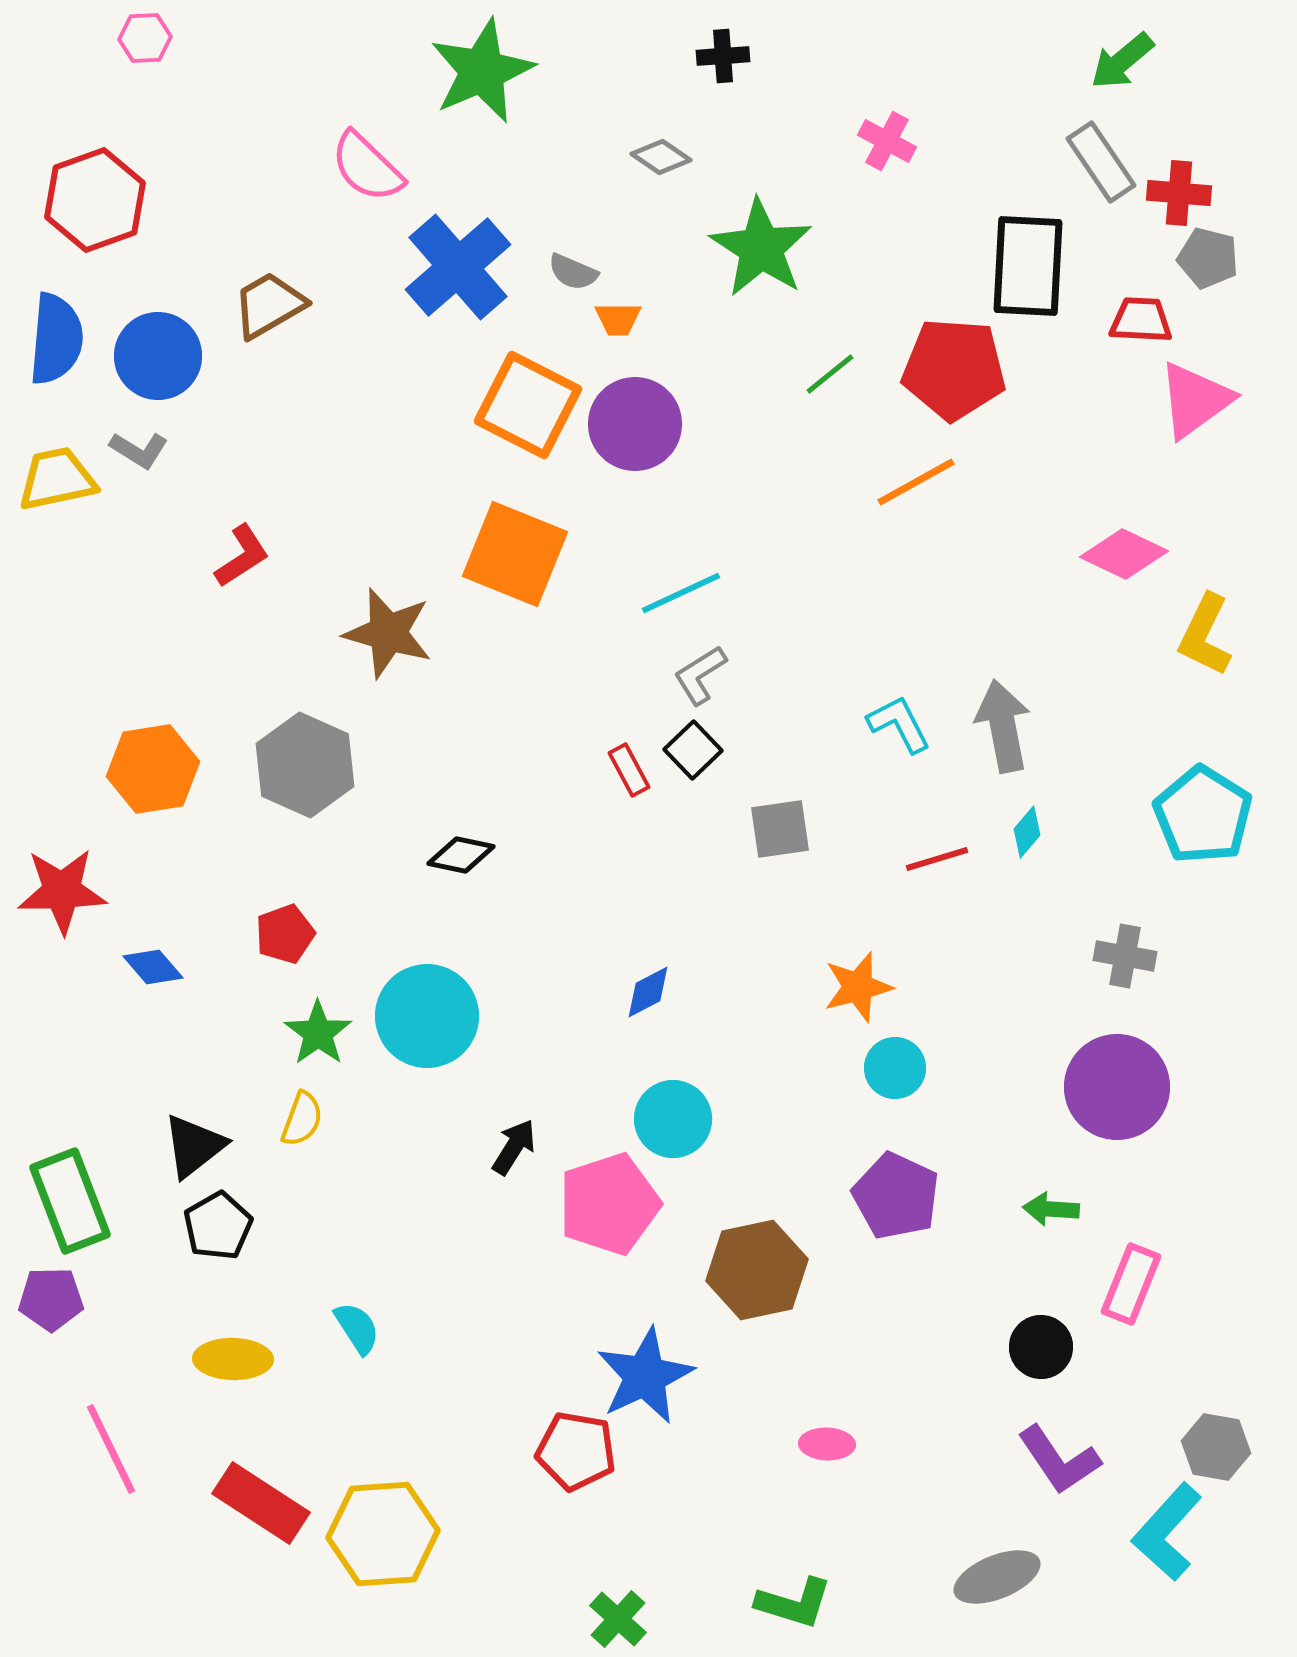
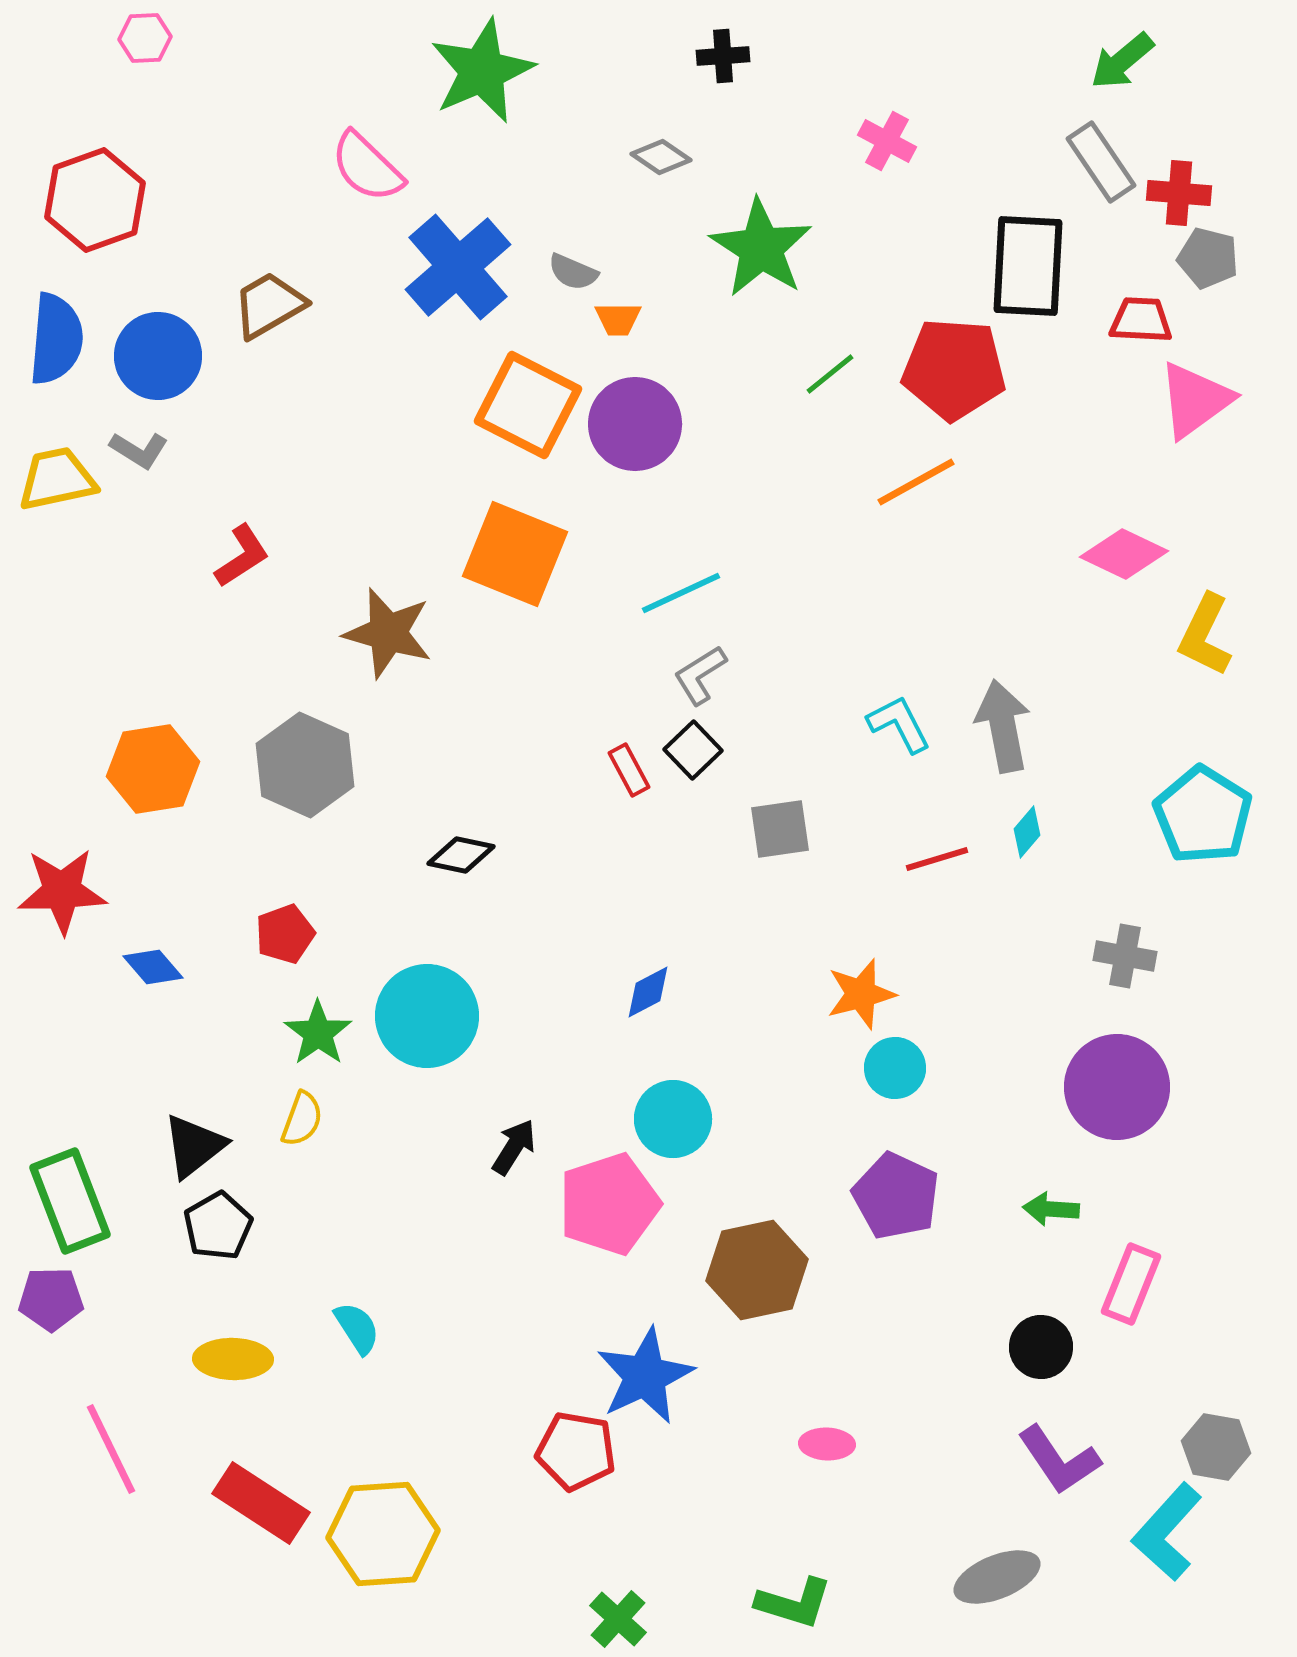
orange star at (858, 987): moved 3 px right, 7 px down
